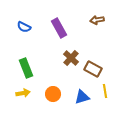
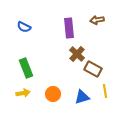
purple rectangle: moved 10 px right; rotated 24 degrees clockwise
brown cross: moved 6 px right, 4 px up
